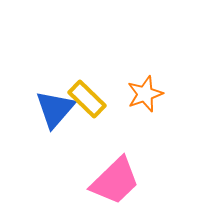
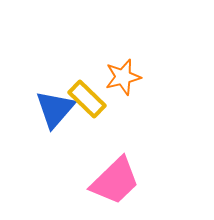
orange star: moved 22 px left, 17 px up; rotated 6 degrees clockwise
